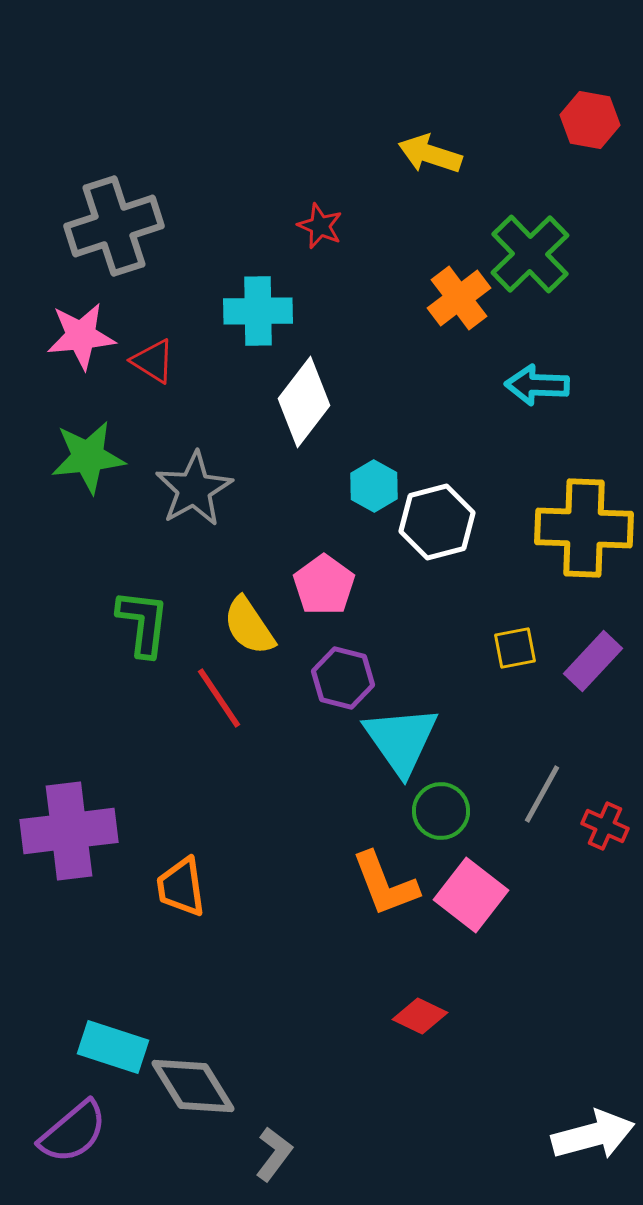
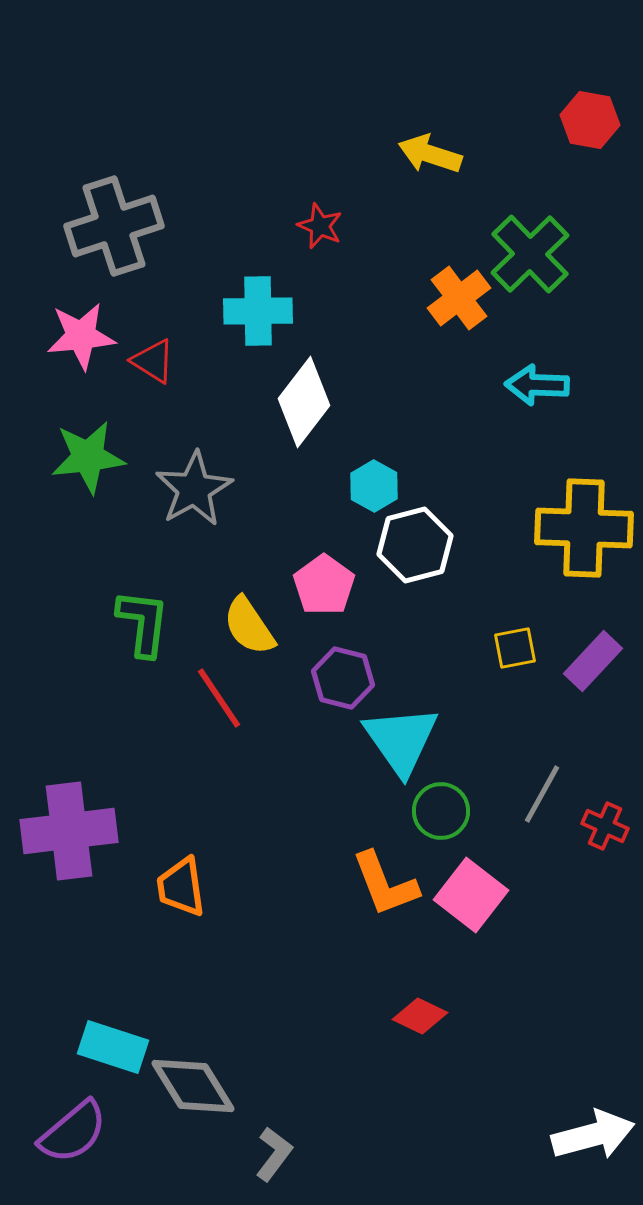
white hexagon: moved 22 px left, 23 px down
